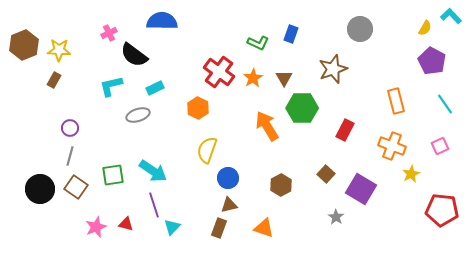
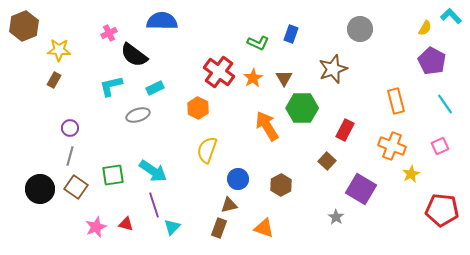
brown hexagon at (24, 45): moved 19 px up
brown square at (326, 174): moved 1 px right, 13 px up
blue circle at (228, 178): moved 10 px right, 1 px down
